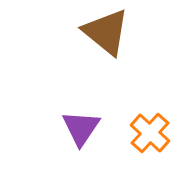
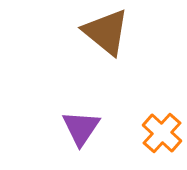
orange cross: moved 12 px right
